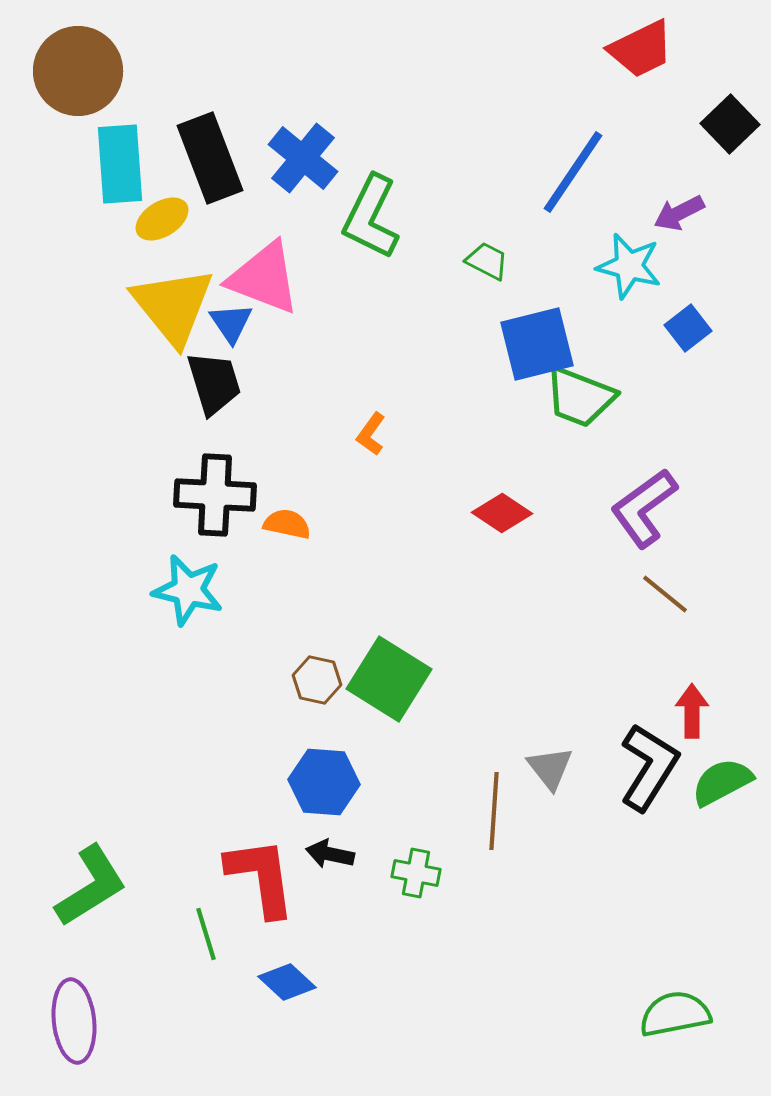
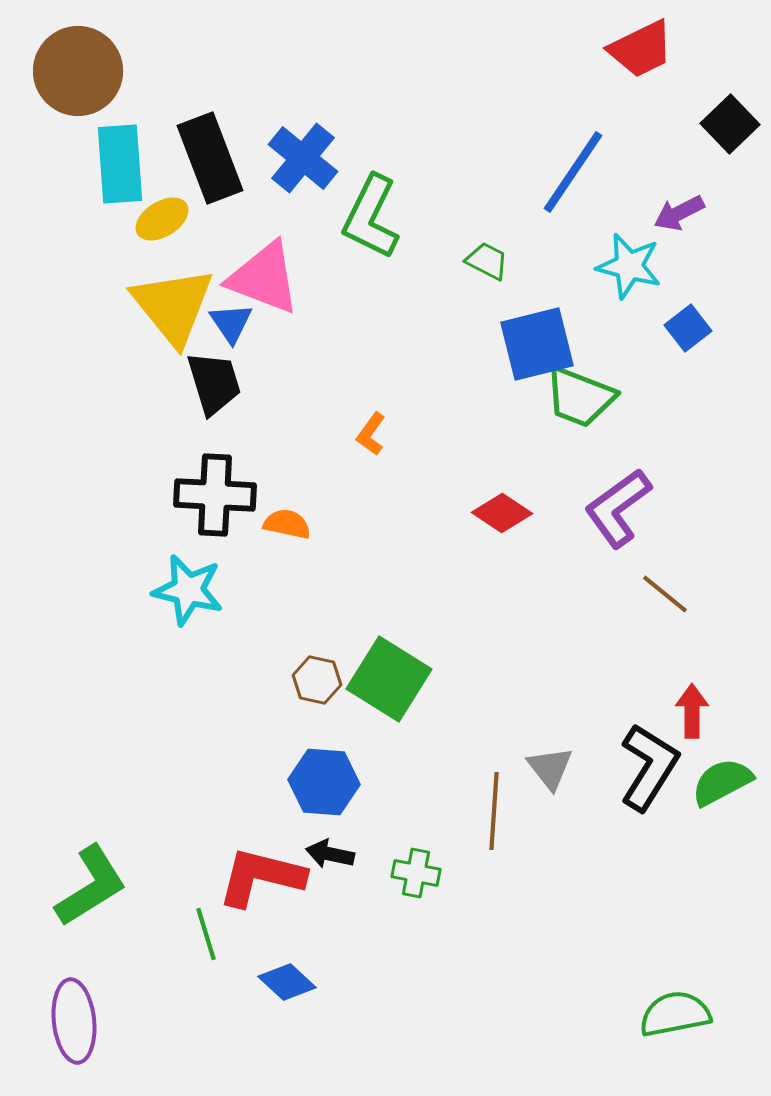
purple L-shape at (644, 508): moved 26 px left
red L-shape at (261, 877): rotated 68 degrees counterclockwise
